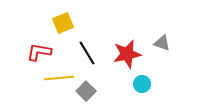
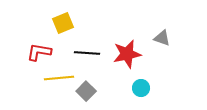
gray triangle: moved 5 px up
black line: rotated 55 degrees counterclockwise
cyan circle: moved 1 px left, 4 px down
